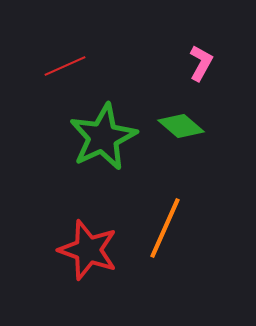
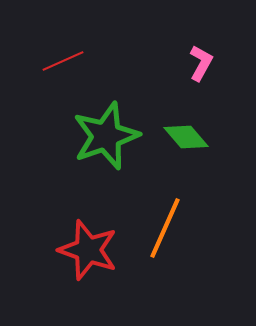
red line: moved 2 px left, 5 px up
green diamond: moved 5 px right, 11 px down; rotated 9 degrees clockwise
green star: moved 3 px right, 1 px up; rotated 6 degrees clockwise
